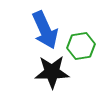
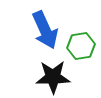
black star: moved 1 px right, 5 px down
